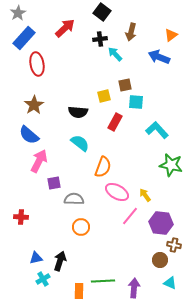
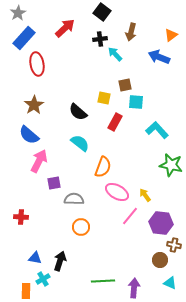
yellow square: moved 2 px down; rotated 24 degrees clockwise
black semicircle: rotated 36 degrees clockwise
blue triangle: moved 1 px left; rotated 24 degrees clockwise
orange rectangle: moved 53 px left
